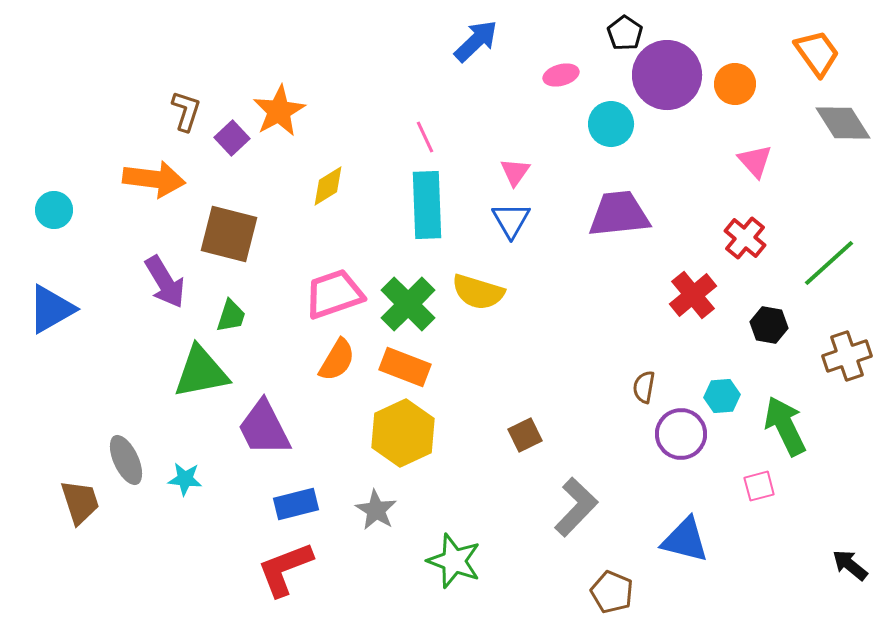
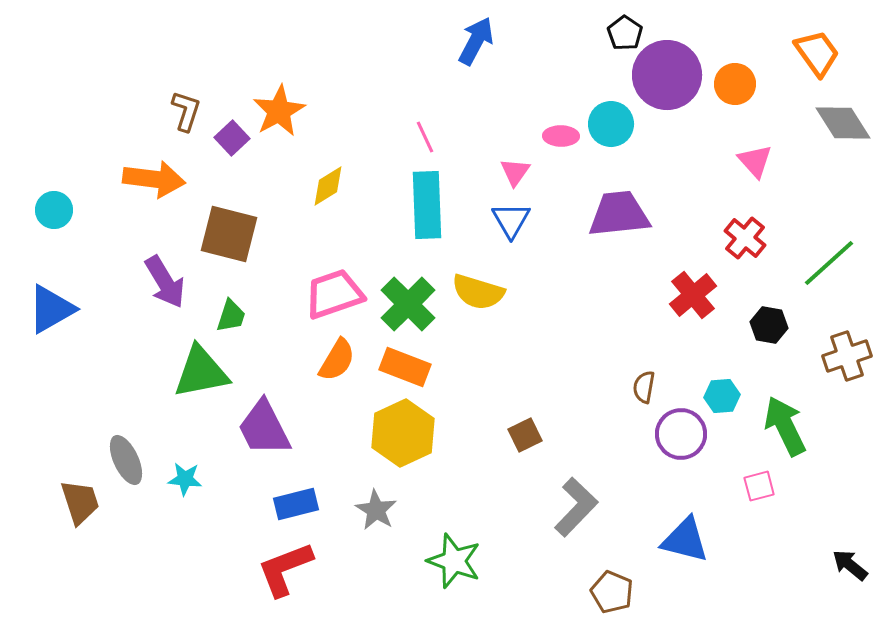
blue arrow at (476, 41): rotated 18 degrees counterclockwise
pink ellipse at (561, 75): moved 61 px down; rotated 16 degrees clockwise
